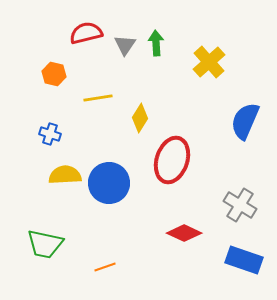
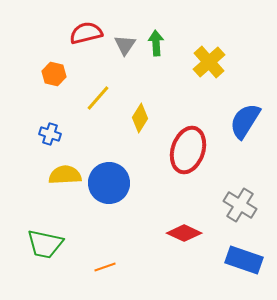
yellow line: rotated 40 degrees counterclockwise
blue semicircle: rotated 9 degrees clockwise
red ellipse: moved 16 px right, 10 px up
